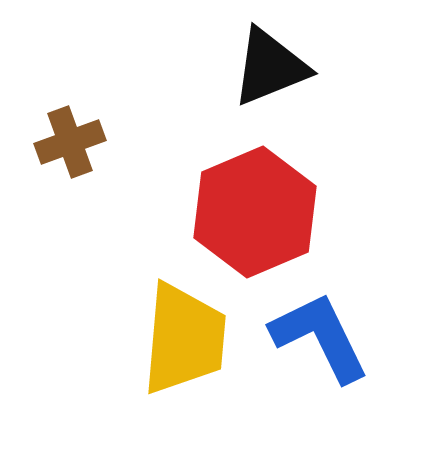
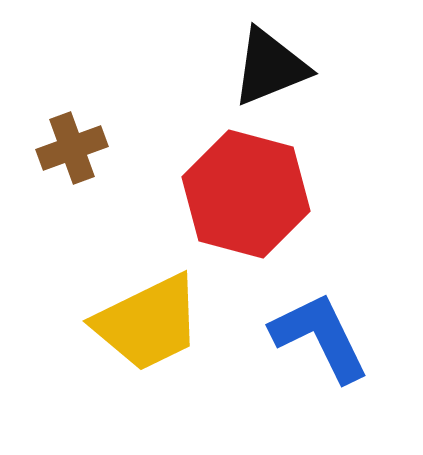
brown cross: moved 2 px right, 6 px down
red hexagon: moved 9 px left, 18 px up; rotated 22 degrees counterclockwise
yellow trapezoid: moved 36 px left, 16 px up; rotated 59 degrees clockwise
